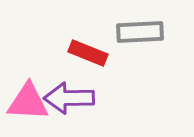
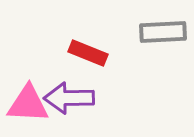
gray rectangle: moved 23 px right
pink triangle: moved 2 px down
